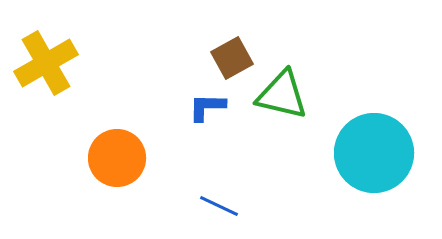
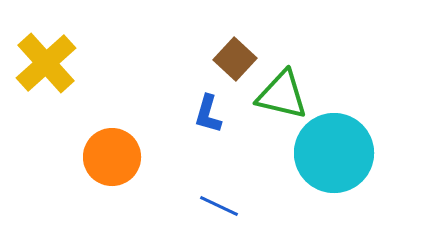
brown square: moved 3 px right, 1 px down; rotated 18 degrees counterclockwise
yellow cross: rotated 12 degrees counterclockwise
blue L-shape: moved 1 px right, 7 px down; rotated 75 degrees counterclockwise
cyan circle: moved 40 px left
orange circle: moved 5 px left, 1 px up
